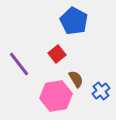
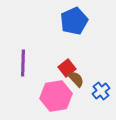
blue pentagon: rotated 20 degrees clockwise
red square: moved 10 px right, 14 px down
purple line: moved 4 px right, 1 px up; rotated 40 degrees clockwise
brown semicircle: rotated 12 degrees counterclockwise
